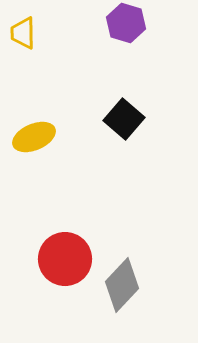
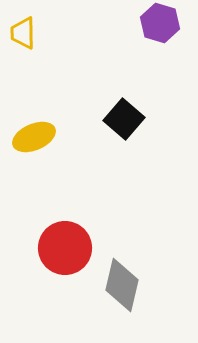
purple hexagon: moved 34 px right
red circle: moved 11 px up
gray diamond: rotated 30 degrees counterclockwise
